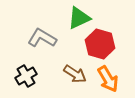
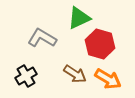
orange arrow: rotated 28 degrees counterclockwise
